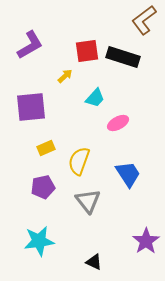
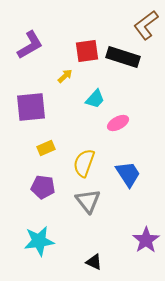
brown L-shape: moved 2 px right, 5 px down
cyan trapezoid: moved 1 px down
yellow semicircle: moved 5 px right, 2 px down
purple pentagon: rotated 20 degrees clockwise
purple star: moved 1 px up
